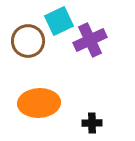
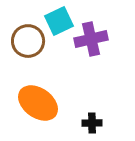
purple cross: moved 1 px right, 1 px up; rotated 12 degrees clockwise
orange ellipse: moved 1 px left; rotated 39 degrees clockwise
